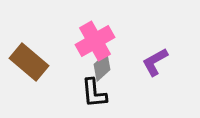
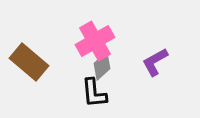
gray diamond: moved 1 px up
